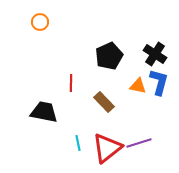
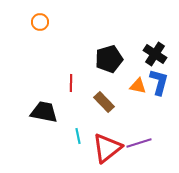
black pentagon: moved 3 px down; rotated 8 degrees clockwise
cyan line: moved 7 px up
